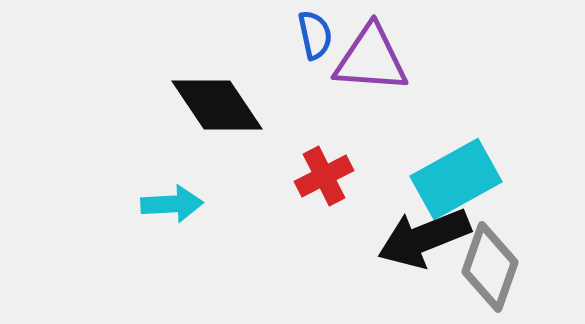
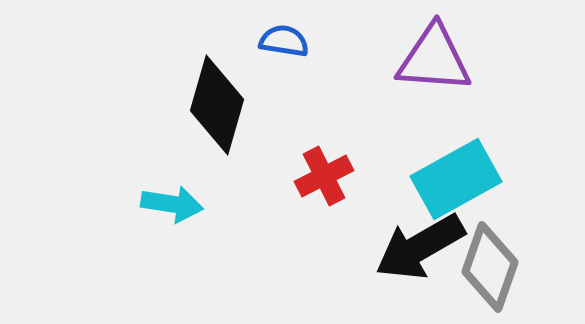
blue semicircle: moved 31 px left, 6 px down; rotated 69 degrees counterclockwise
purple triangle: moved 63 px right
black diamond: rotated 50 degrees clockwise
cyan arrow: rotated 12 degrees clockwise
black arrow: moved 4 px left, 9 px down; rotated 8 degrees counterclockwise
